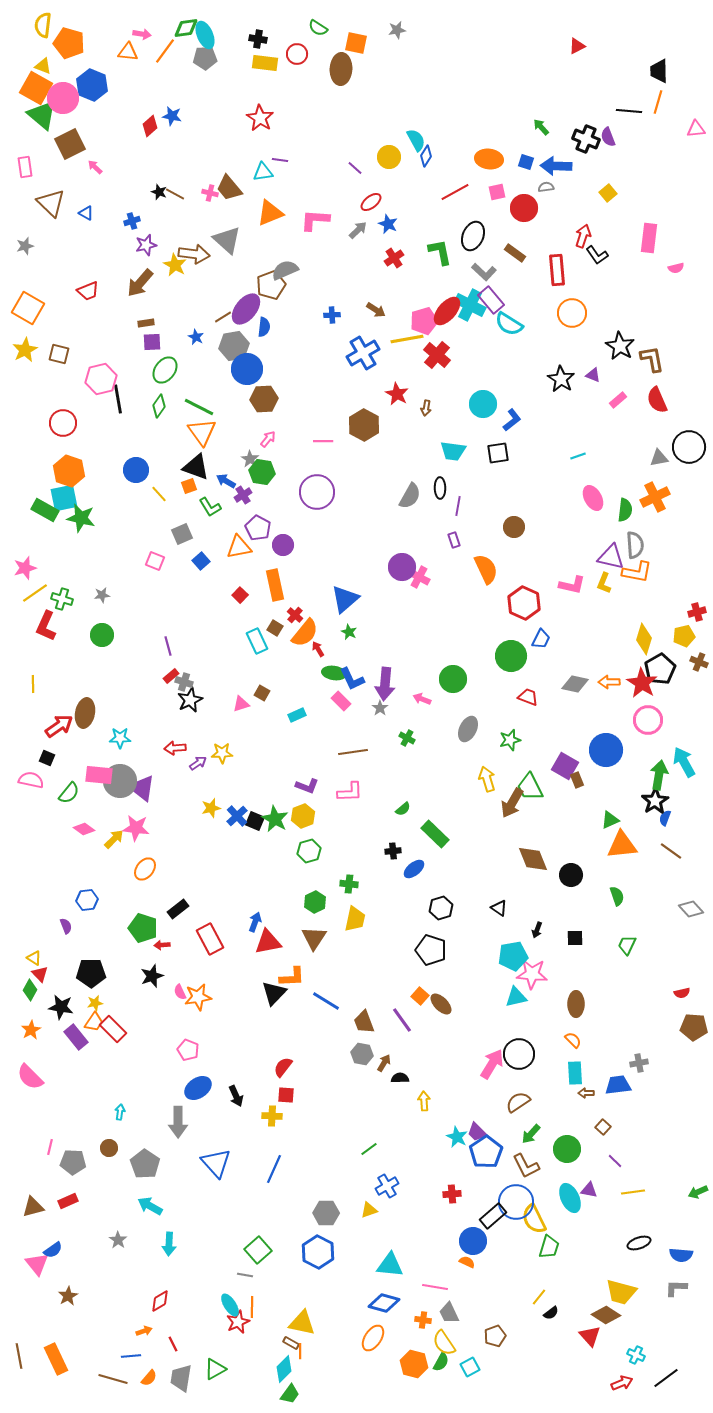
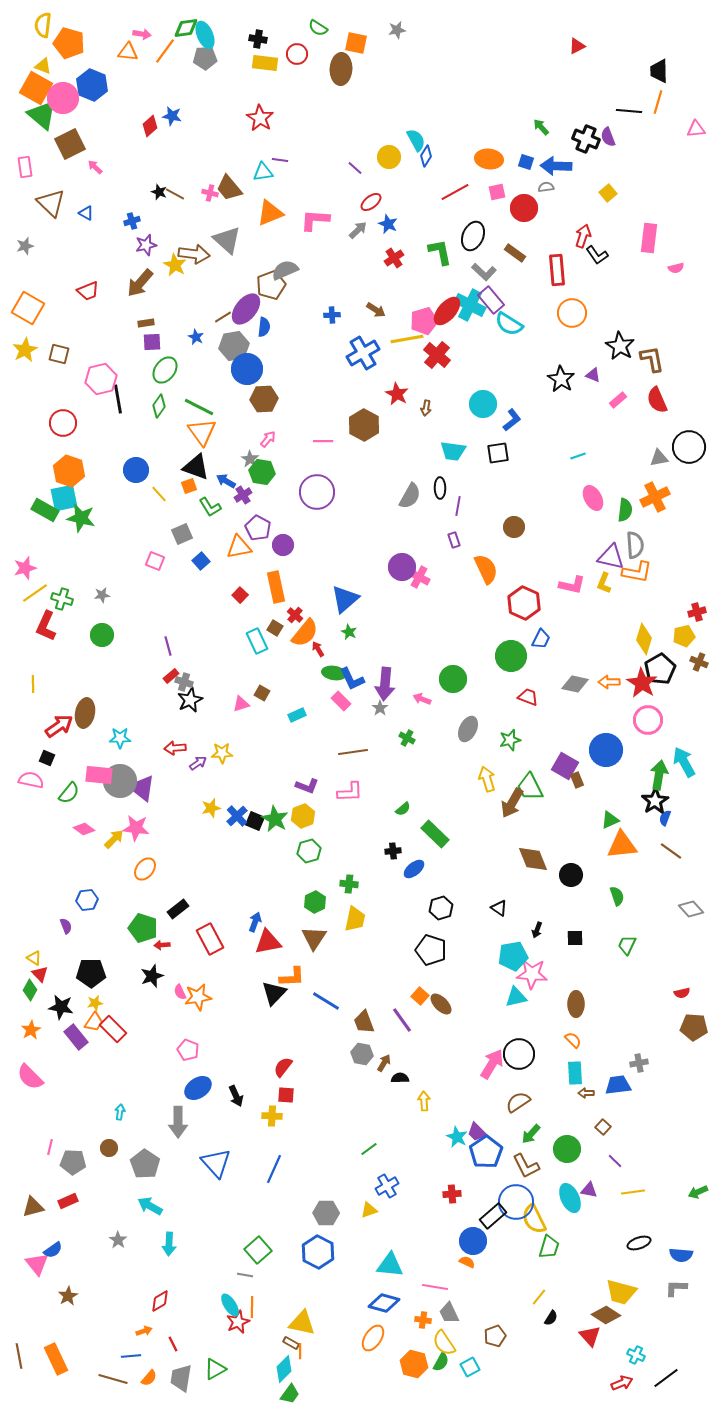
orange rectangle at (275, 585): moved 1 px right, 2 px down
black semicircle at (551, 1313): moved 5 px down; rotated 21 degrees counterclockwise
